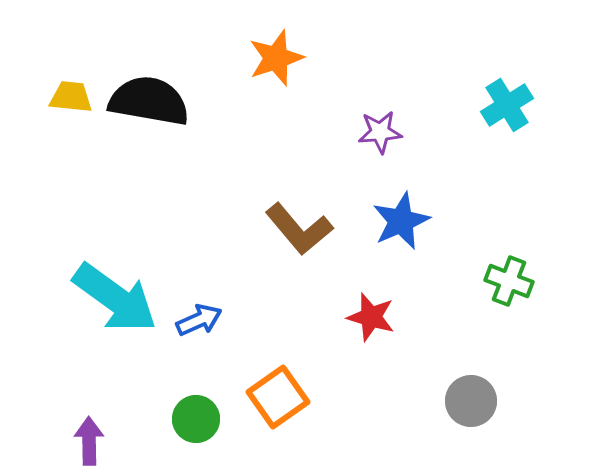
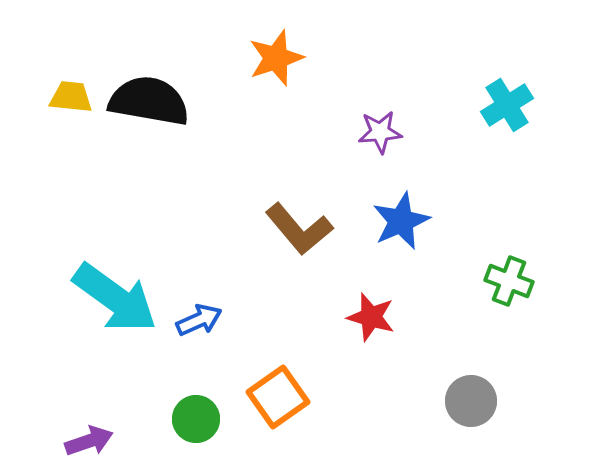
purple arrow: rotated 72 degrees clockwise
